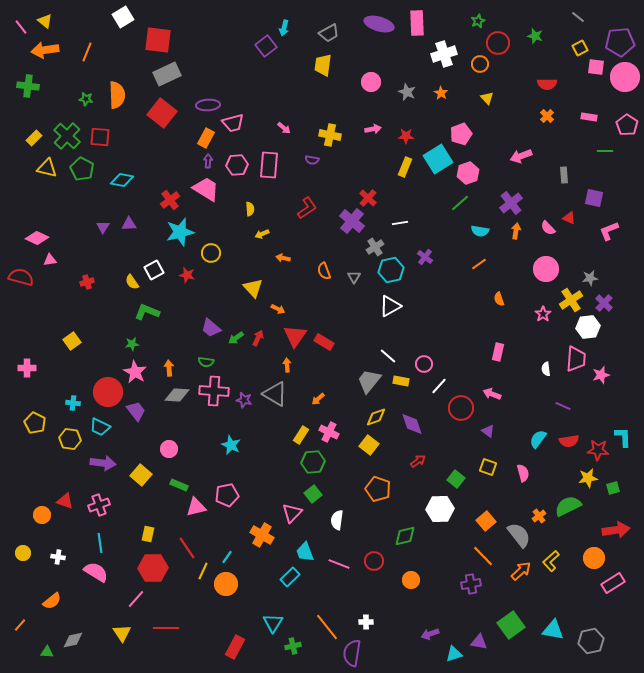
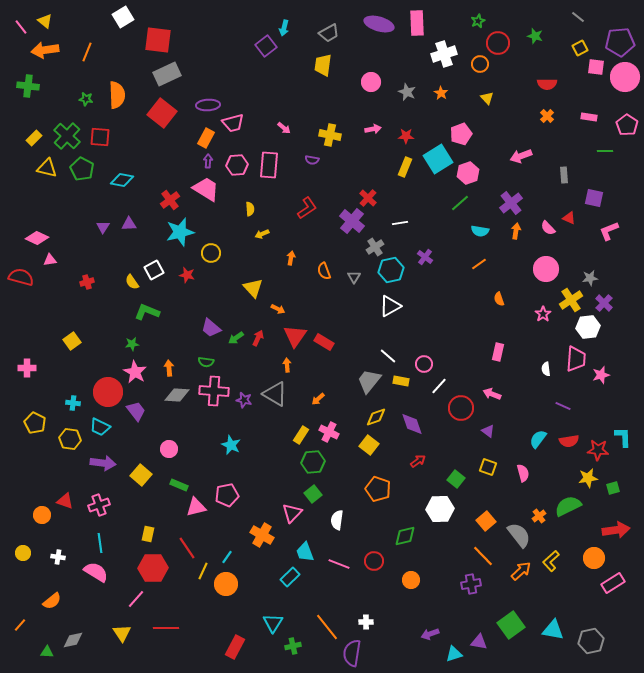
orange arrow at (283, 258): moved 8 px right; rotated 88 degrees clockwise
